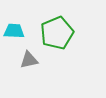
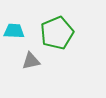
gray triangle: moved 2 px right, 1 px down
